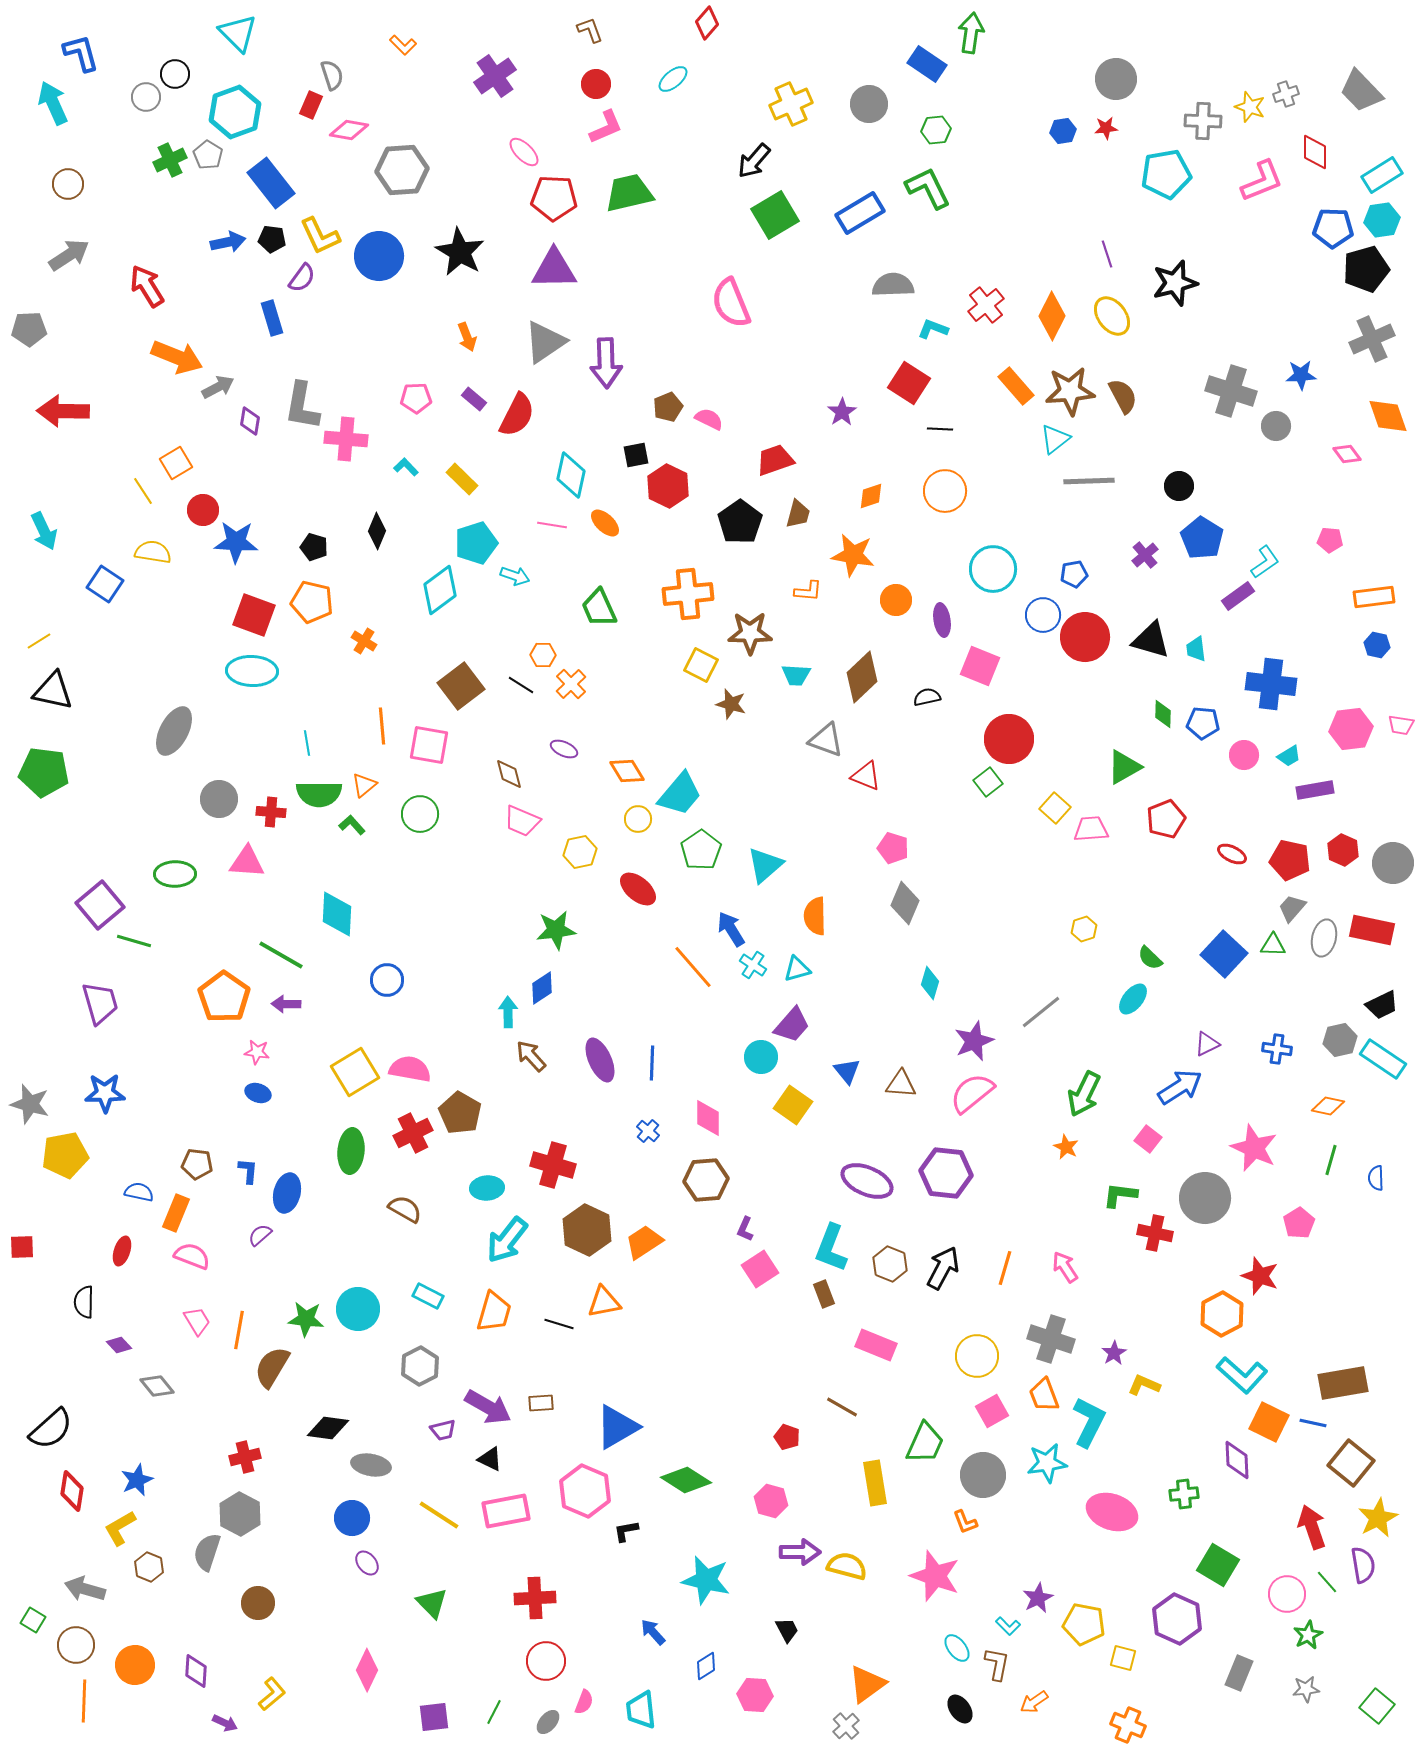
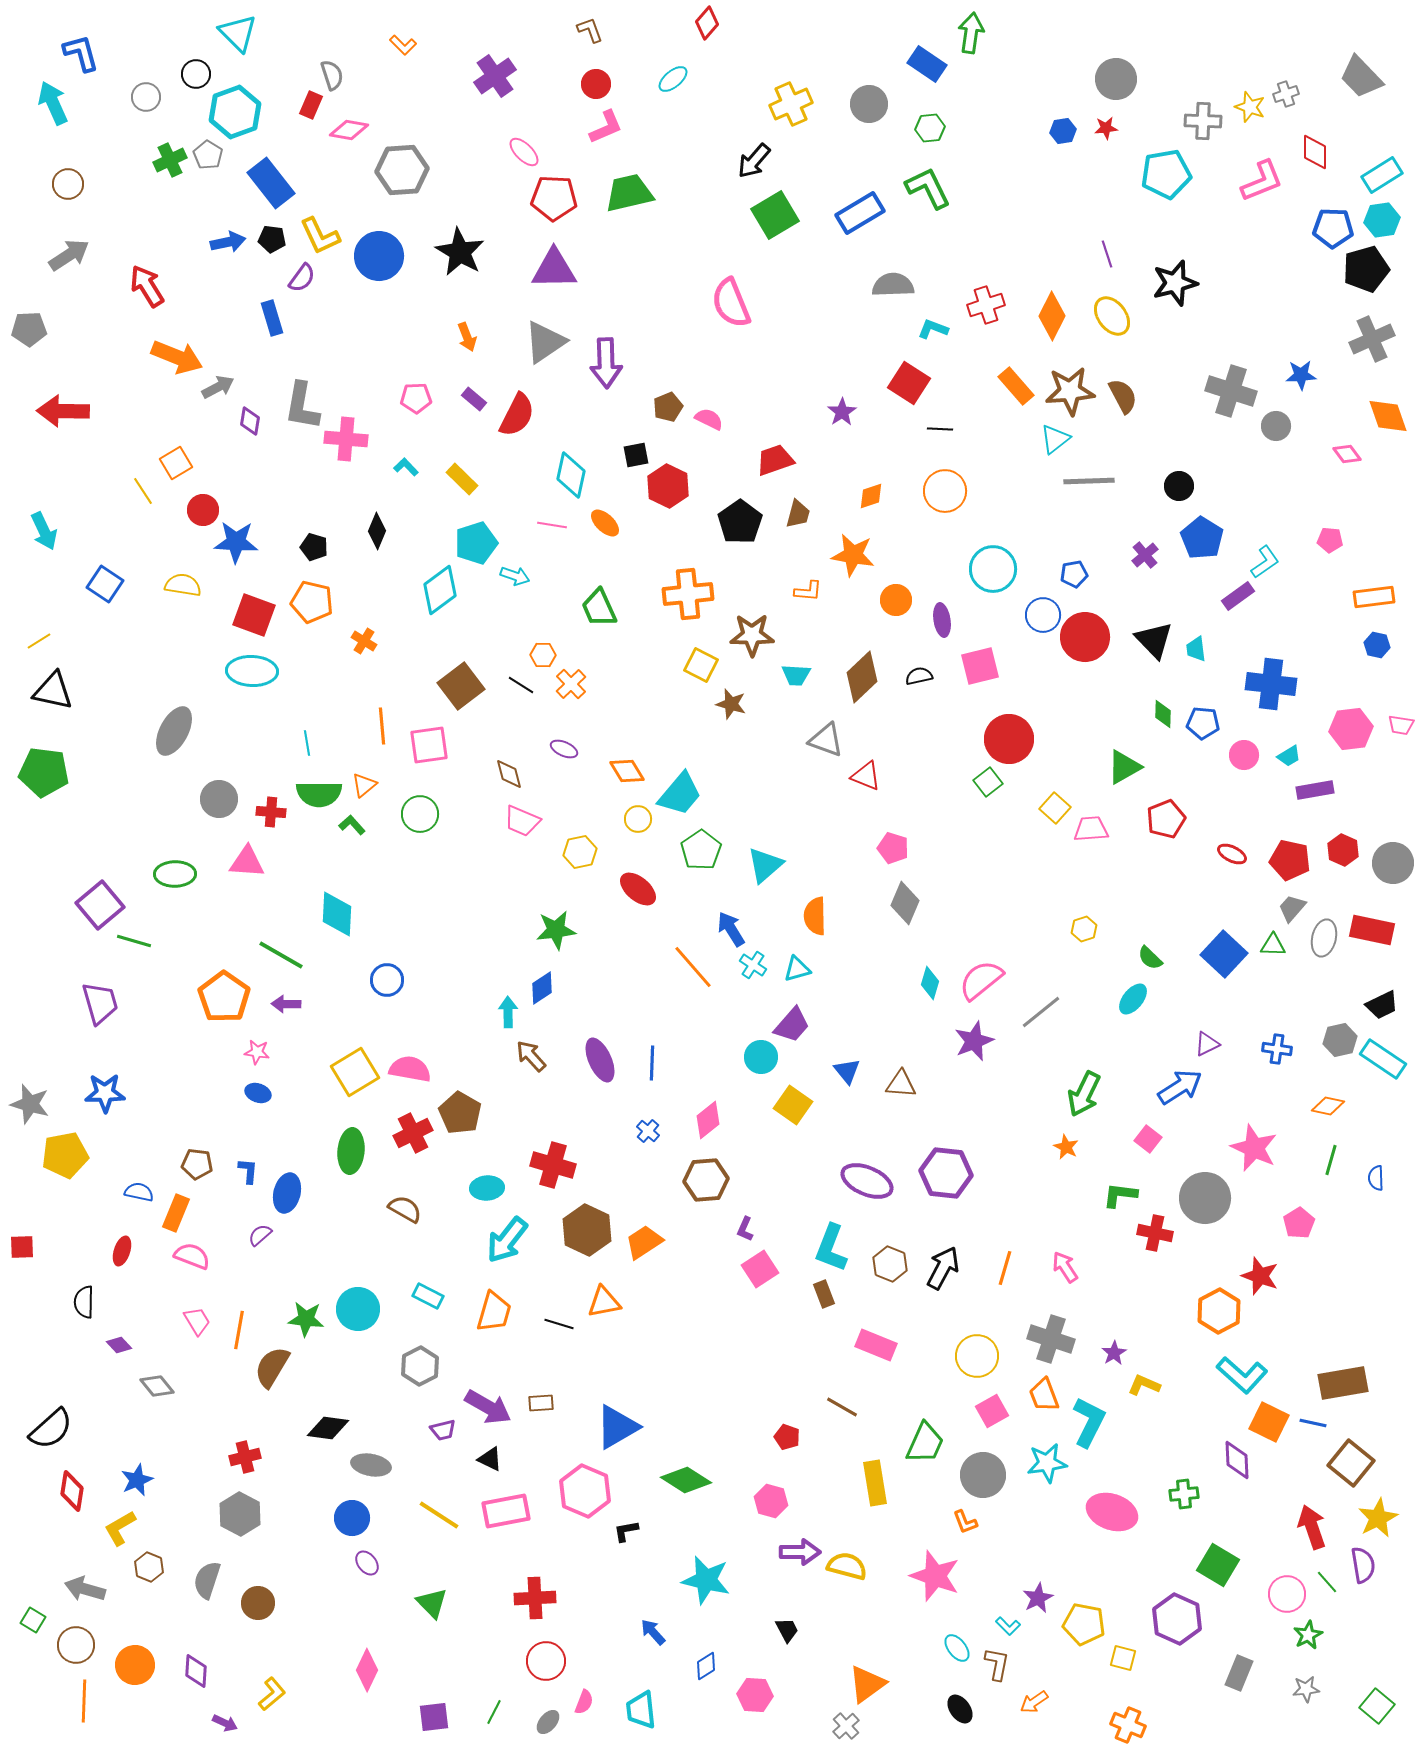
black circle at (175, 74): moved 21 px right
gray trapezoid at (1361, 91): moved 14 px up
green hexagon at (936, 130): moved 6 px left, 2 px up
red cross at (986, 305): rotated 21 degrees clockwise
yellow semicircle at (153, 552): moved 30 px right, 33 px down
brown star at (750, 633): moved 2 px right, 2 px down
black triangle at (1151, 640): moved 3 px right; rotated 30 degrees clockwise
pink square at (980, 666): rotated 36 degrees counterclockwise
black semicircle at (927, 697): moved 8 px left, 21 px up
pink square at (429, 745): rotated 18 degrees counterclockwise
pink semicircle at (972, 1093): moved 9 px right, 113 px up
pink diamond at (708, 1118): moved 2 px down; rotated 51 degrees clockwise
orange hexagon at (1222, 1314): moved 3 px left, 3 px up
gray semicircle at (207, 1552): moved 28 px down
